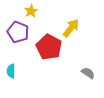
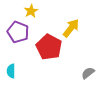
gray semicircle: rotated 72 degrees counterclockwise
